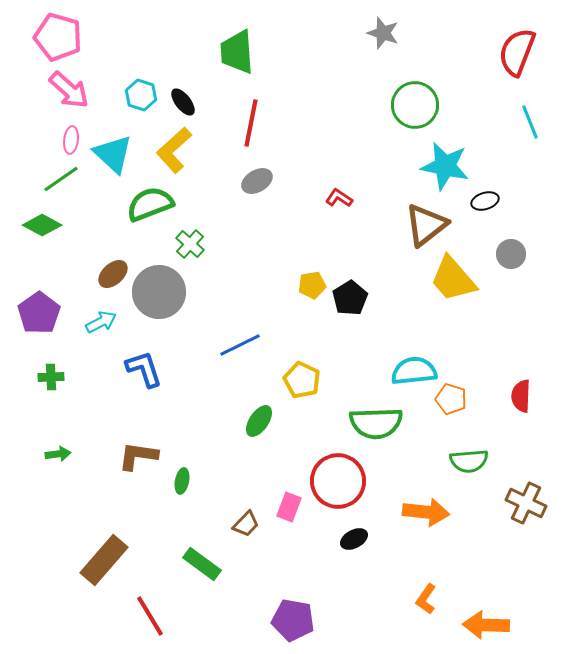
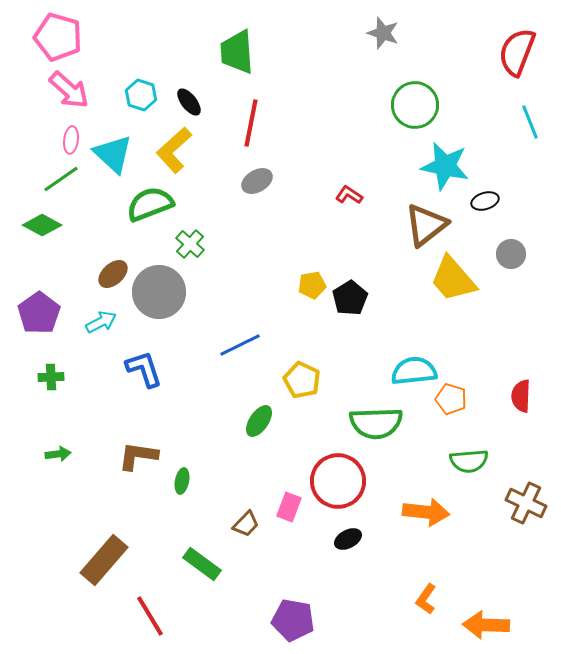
black ellipse at (183, 102): moved 6 px right
red L-shape at (339, 198): moved 10 px right, 3 px up
black ellipse at (354, 539): moved 6 px left
